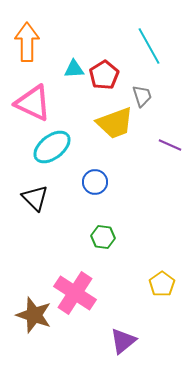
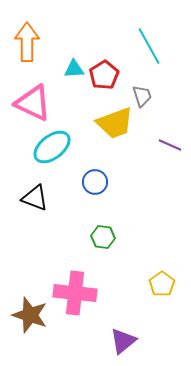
black triangle: rotated 24 degrees counterclockwise
pink cross: rotated 27 degrees counterclockwise
brown star: moved 4 px left
